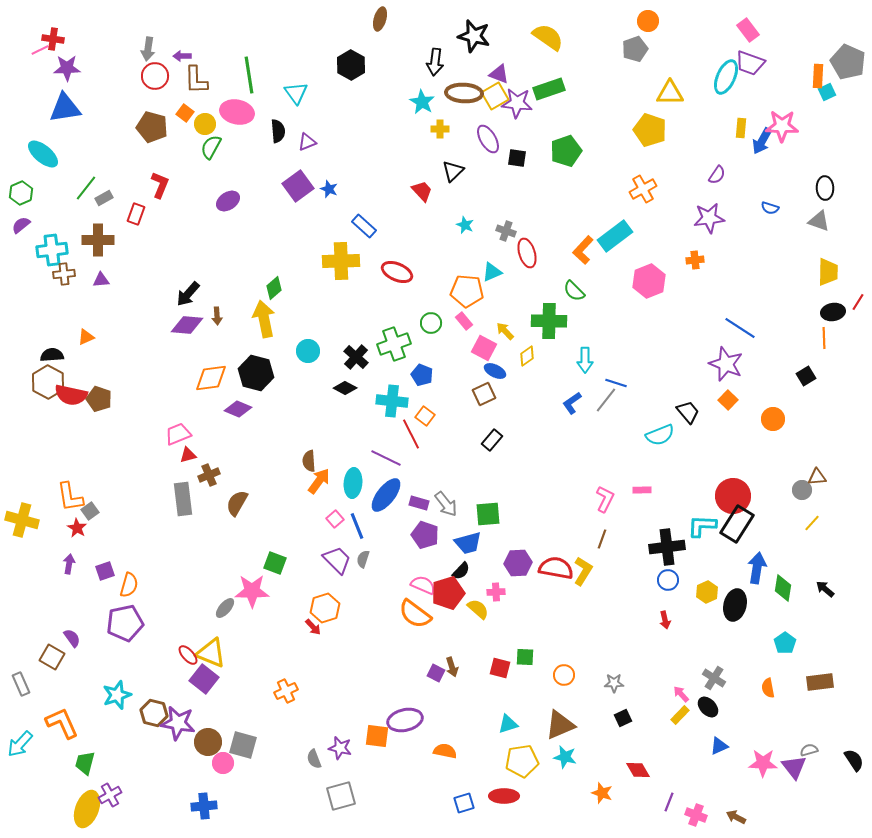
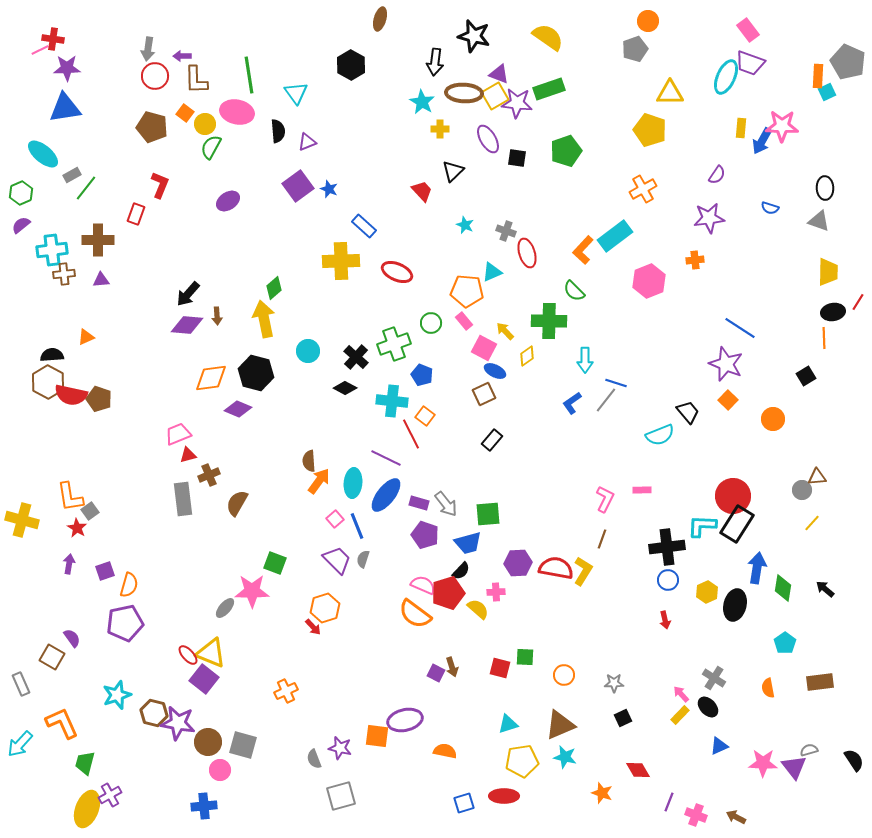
gray rectangle at (104, 198): moved 32 px left, 23 px up
pink circle at (223, 763): moved 3 px left, 7 px down
